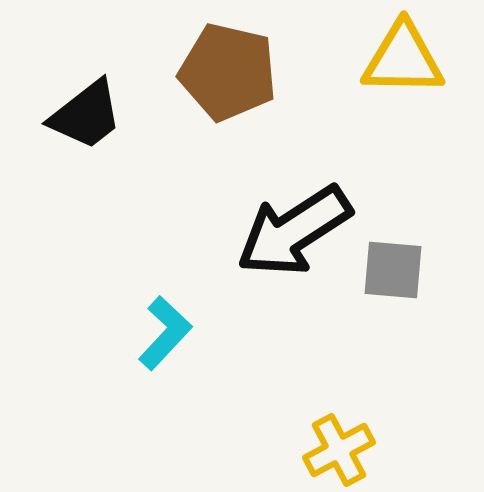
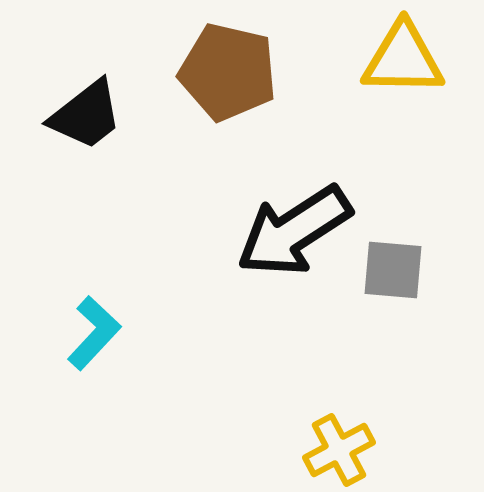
cyan L-shape: moved 71 px left
